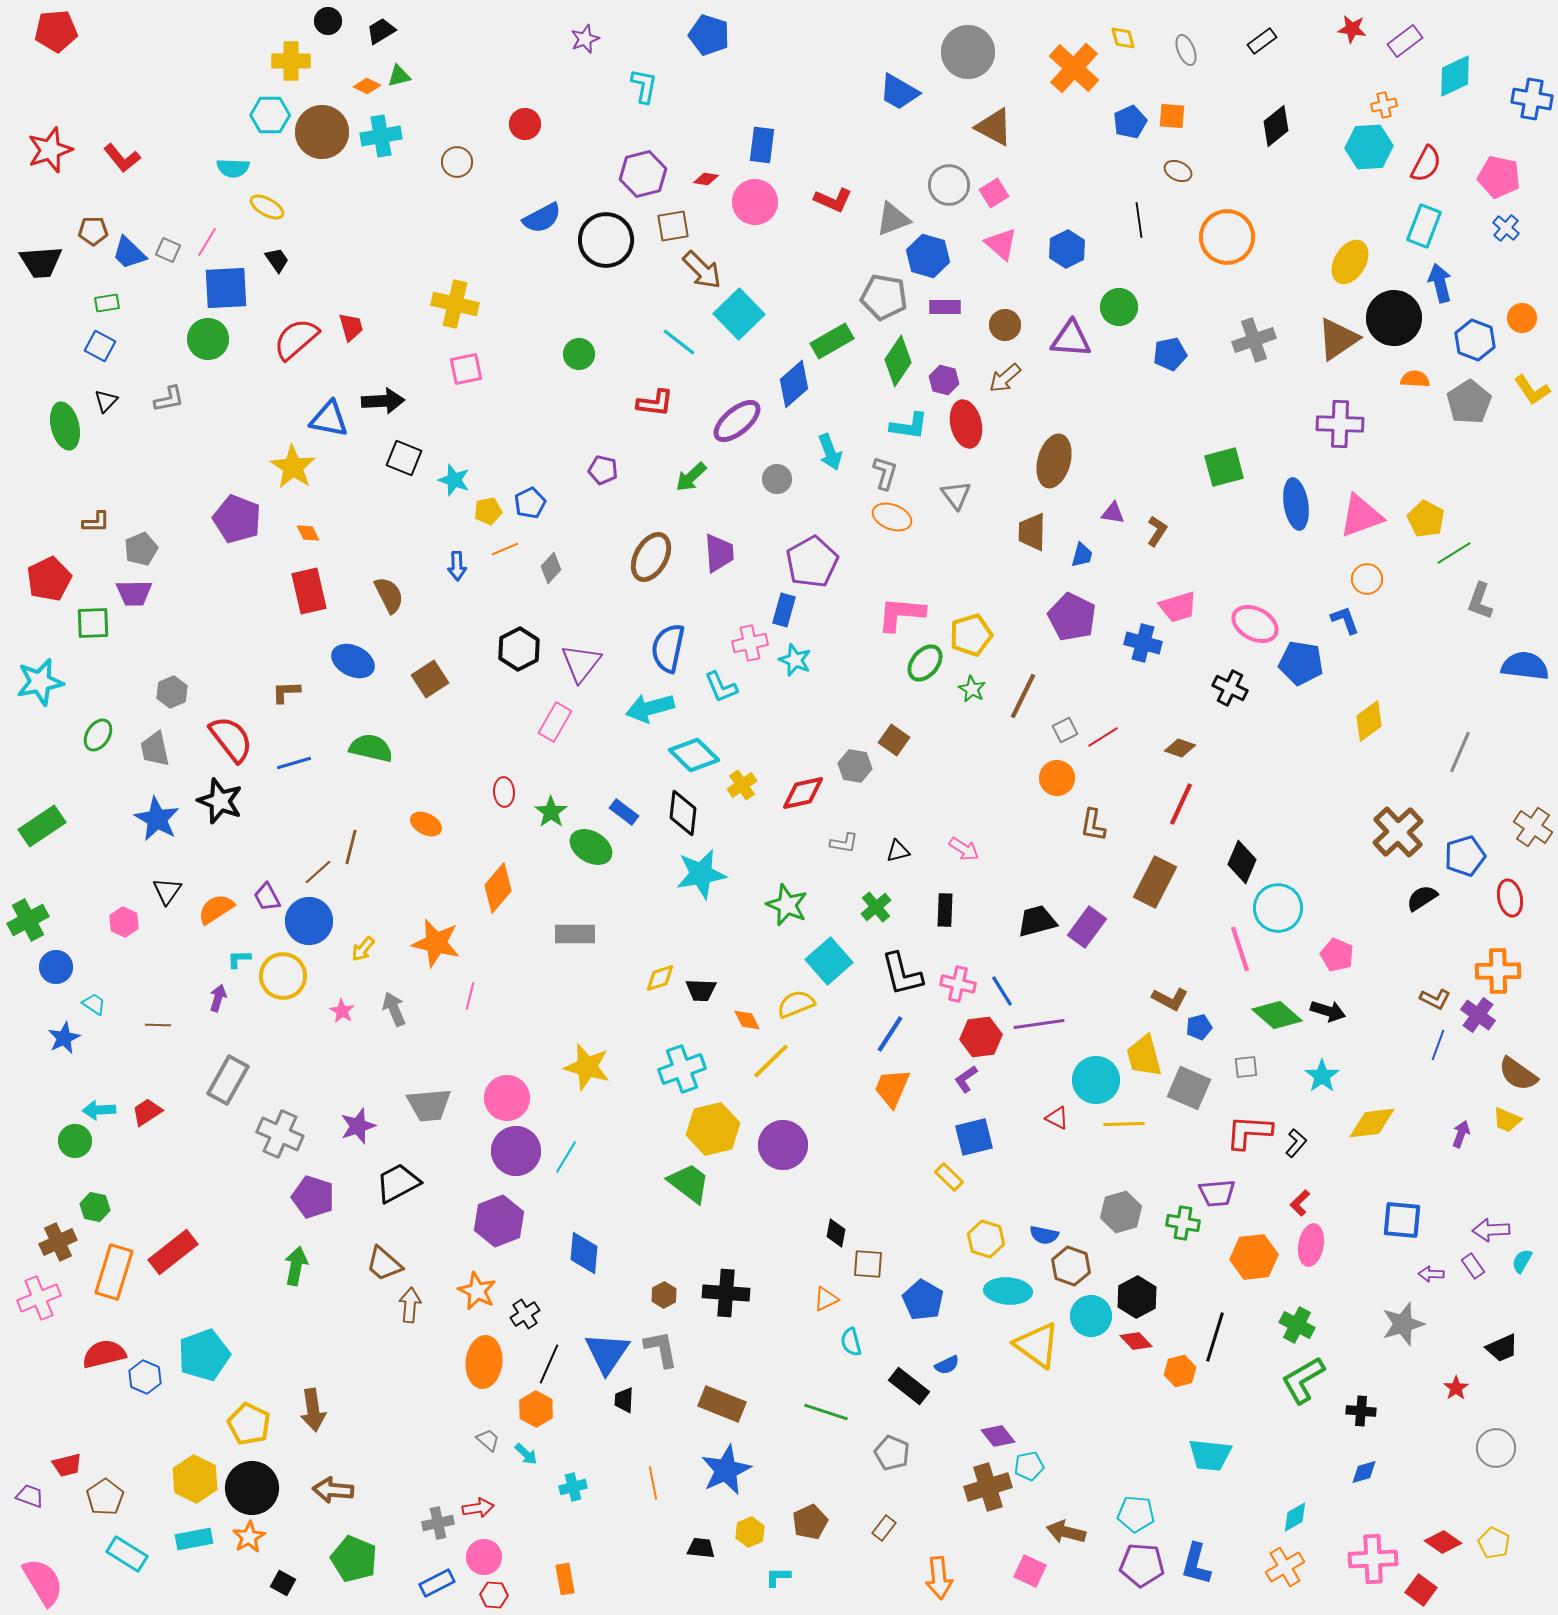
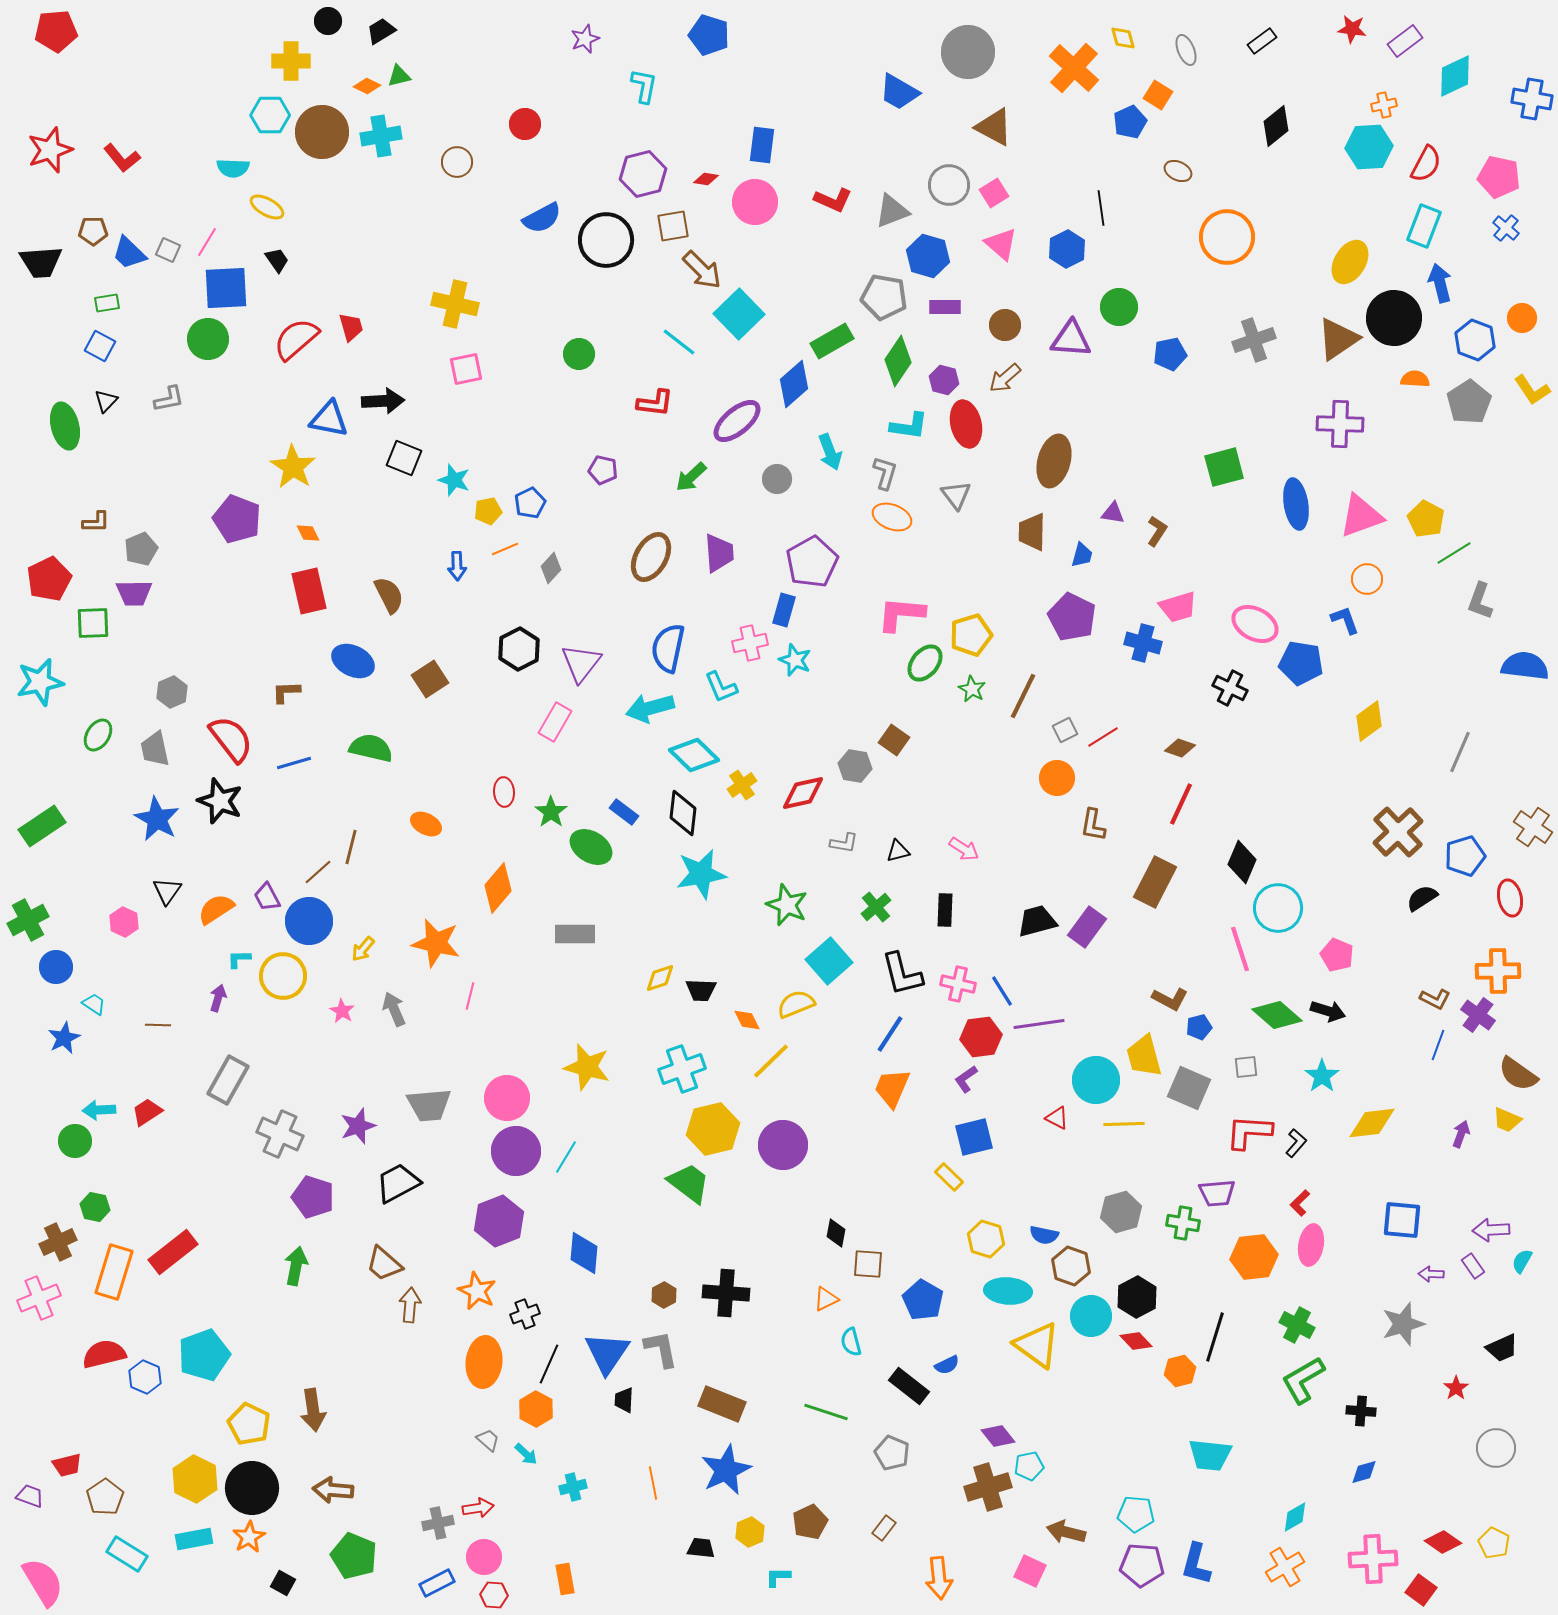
orange square at (1172, 116): moved 14 px left, 21 px up; rotated 28 degrees clockwise
gray triangle at (893, 219): moved 1 px left, 8 px up
black line at (1139, 220): moved 38 px left, 12 px up
black cross at (525, 1314): rotated 12 degrees clockwise
green pentagon at (354, 1559): moved 3 px up
